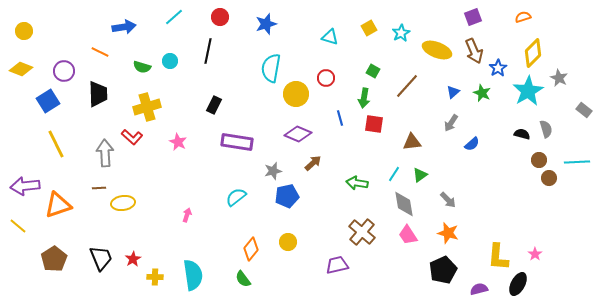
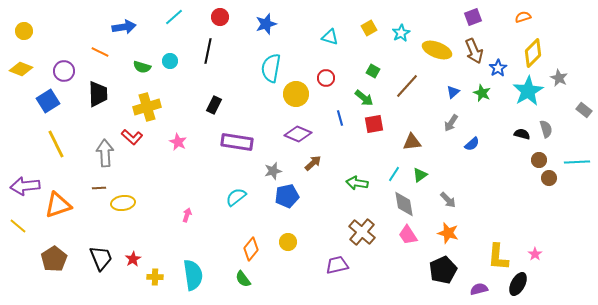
green arrow at (364, 98): rotated 60 degrees counterclockwise
red square at (374, 124): rotated 18 degrees counterclockwise
